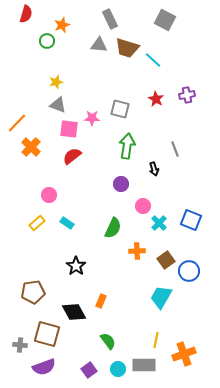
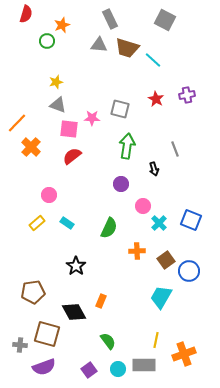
green semicircle at (113, 228): moved 4 px left
